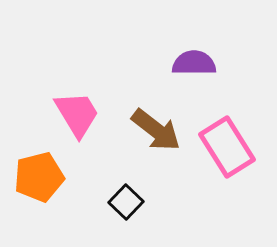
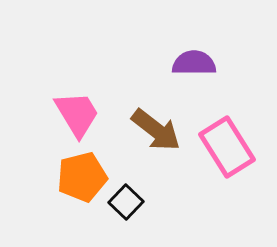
orange pentagon: moved 43 px right
